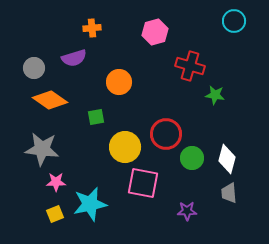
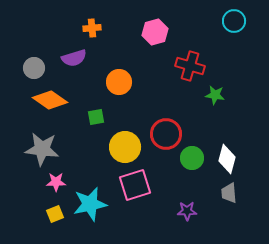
pink square: moved 8 px left, 2 px down; rotated 28 degrees counterclockwise
